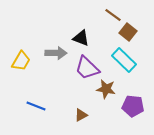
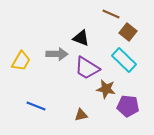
brown line: moved 2 px left, 1 px up; rotated 12 degrees counterclockwise
gray arrow: moved 1 px right, 1 px down
purple trapezoid: rotated 12 degrees counterclockwise
purple pentagon: moved 5 px left
brown triangle: rotated 16 degrees clockwise
